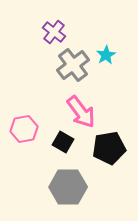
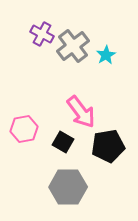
purple cross: moved 12 px left, 2 px down; rotated 10 degrees counterclockwise
gray cross: moved 19 px up
black pentagon: moved 1 px left, 2 px up
